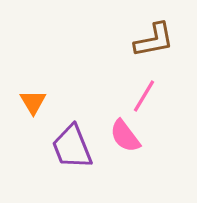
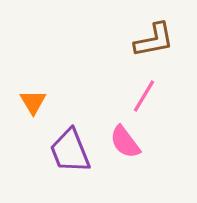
pink semicircle: moved 6 px down
purple trapezoid: moved 2 px left, 4 px down
